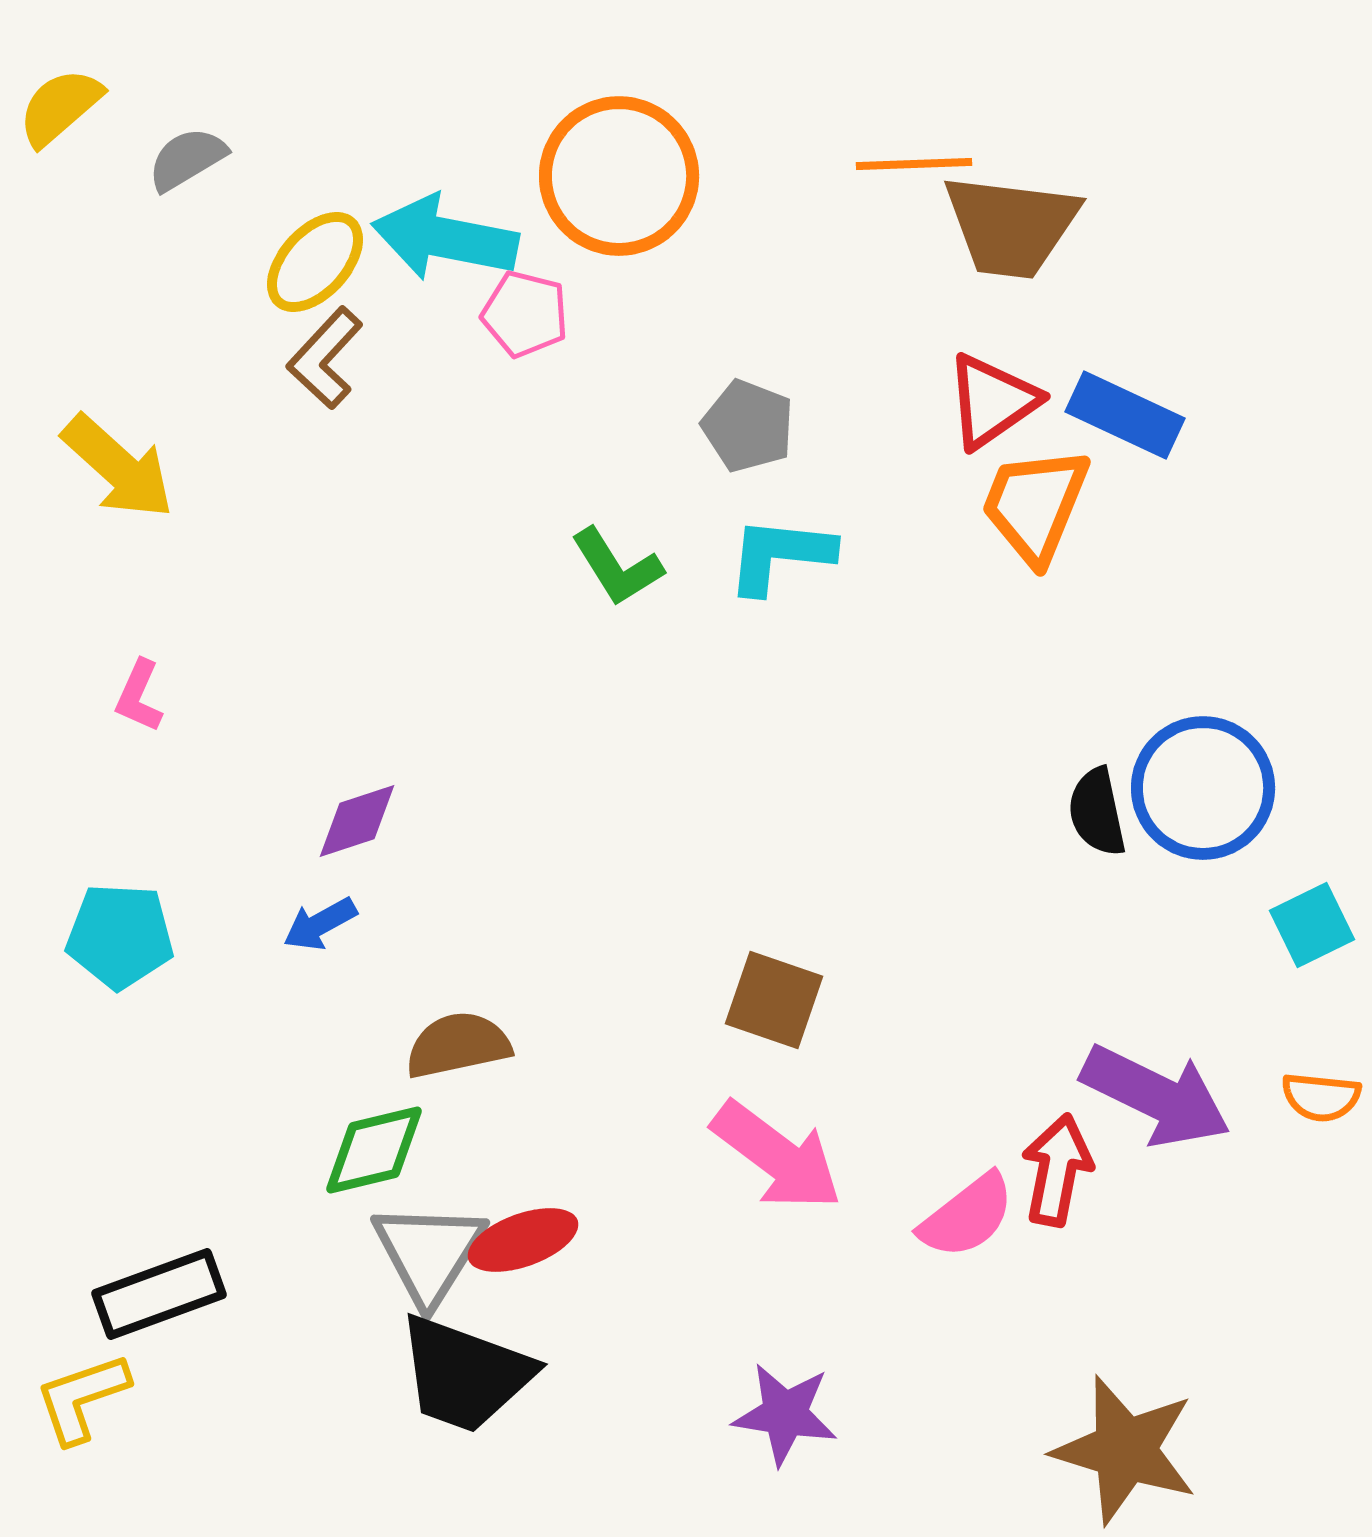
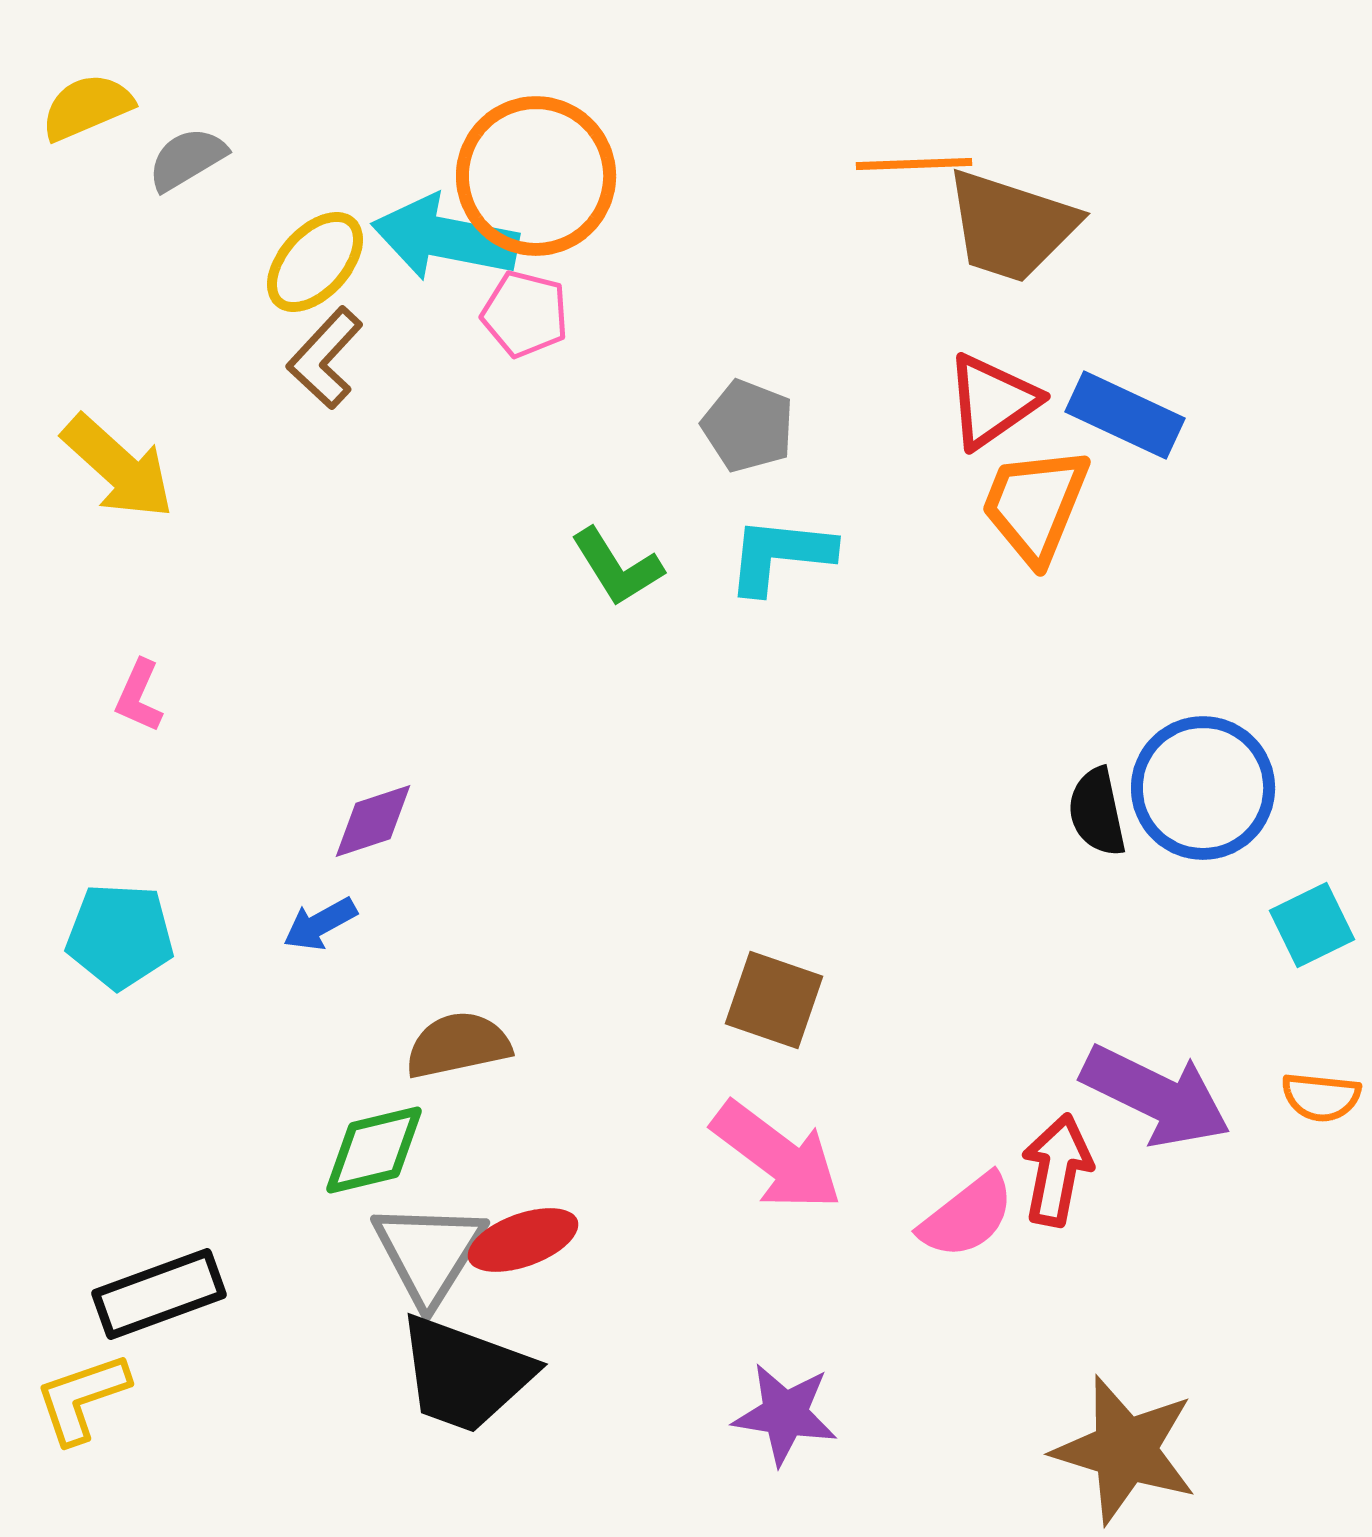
yellow semicircle: moved 27 px right; rotated 18 degrees clockwise
orange circle: moved 83 px left
brown trapezoid: rotated 11 degrees clockwise
purple diamond: moved 16 px right
